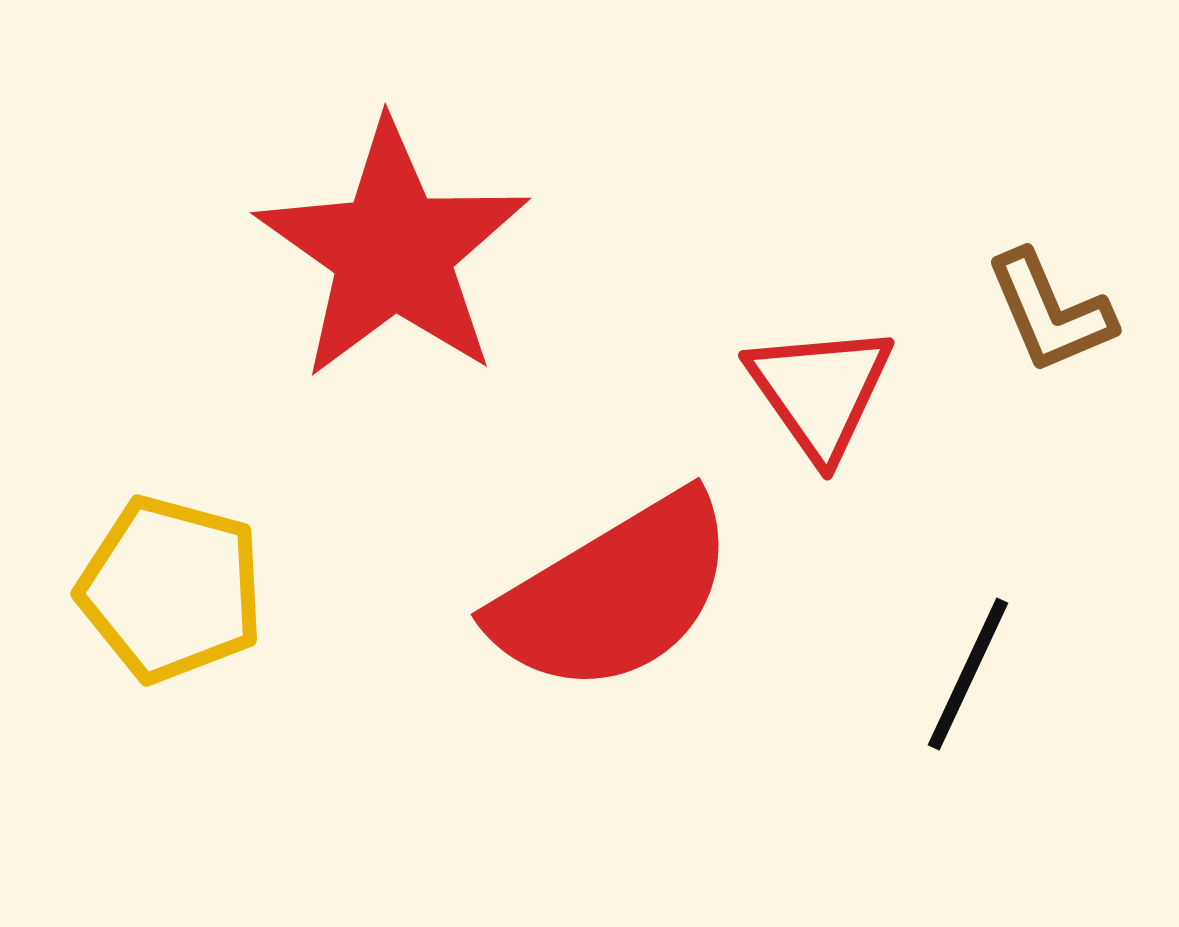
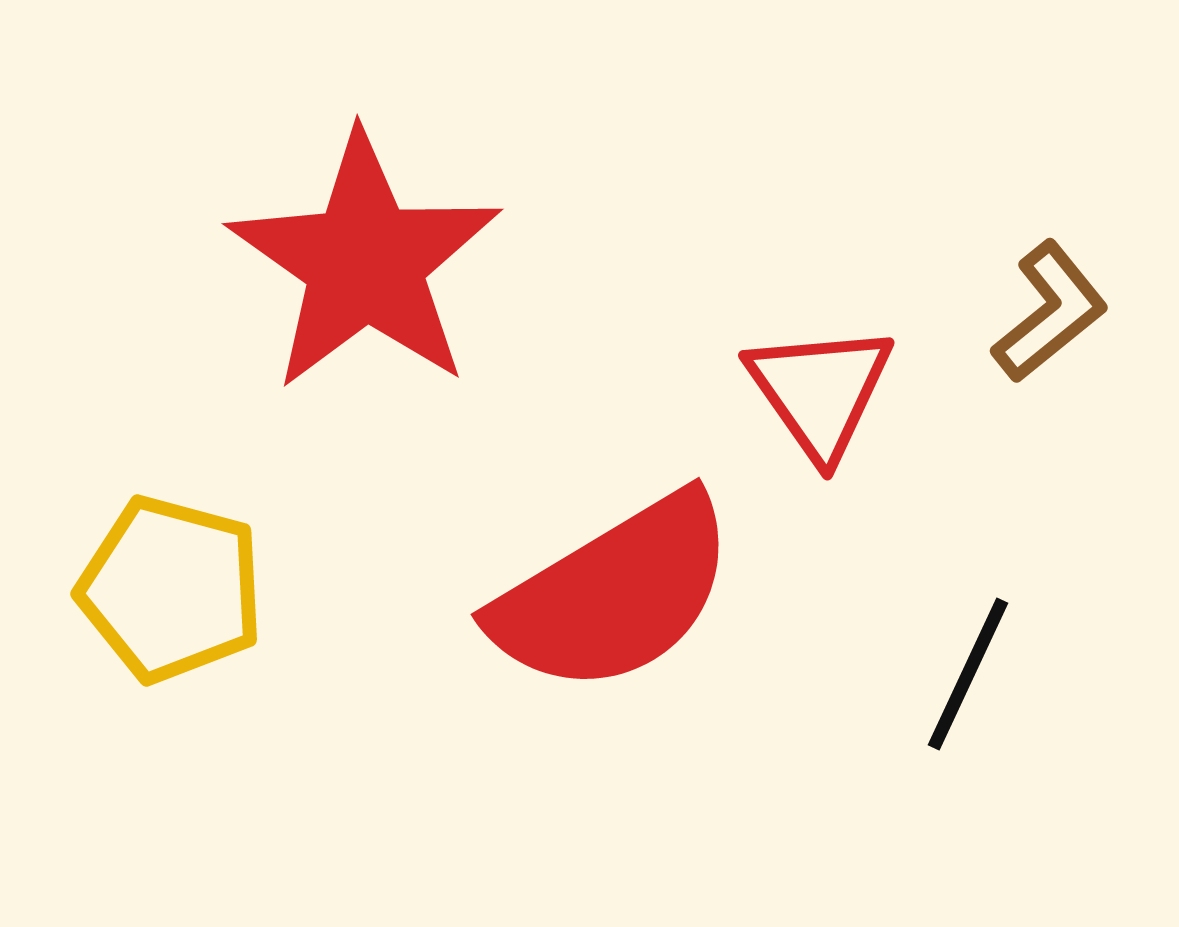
red star: moved 28 px left, 11 px down
brown L-shape: rotated 106 degrees counterclockwise
